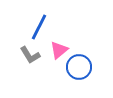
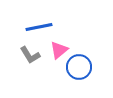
blue line: rotated 52 degrees clockwise
